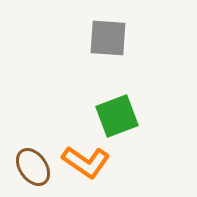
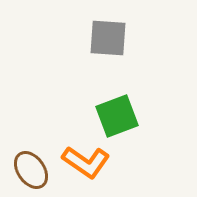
brown ellipse: moved 2 px left, 3 px down
